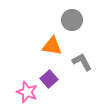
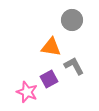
orange triangle: moved 1 px left, 1 px down
gray L-shape: moved 8 px left, 4 px down
purple square: rotated 12 degrees clockwise
